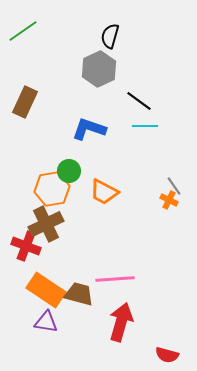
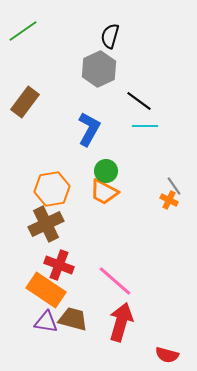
brown rectangle: rotated 12 degrees clockwise
blue L-shape: rotated 100 degrees clockwise
green circle: moved 37 px right
red cross: moved 33 px right, 19 px down
pink line: moved 2 px down; rotated 45 degrees clockwise
brown trapezoid: moved 6 px left, 25 px down
